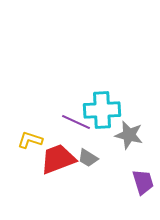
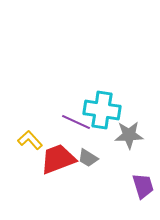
cyan cross: rotated 12 degrees clockwise
gray star: rotated 16 degrees counterclockwise
yellow L-shape: rotated 30 degrees clockwise
purple trapezoid: moved 4 px down
